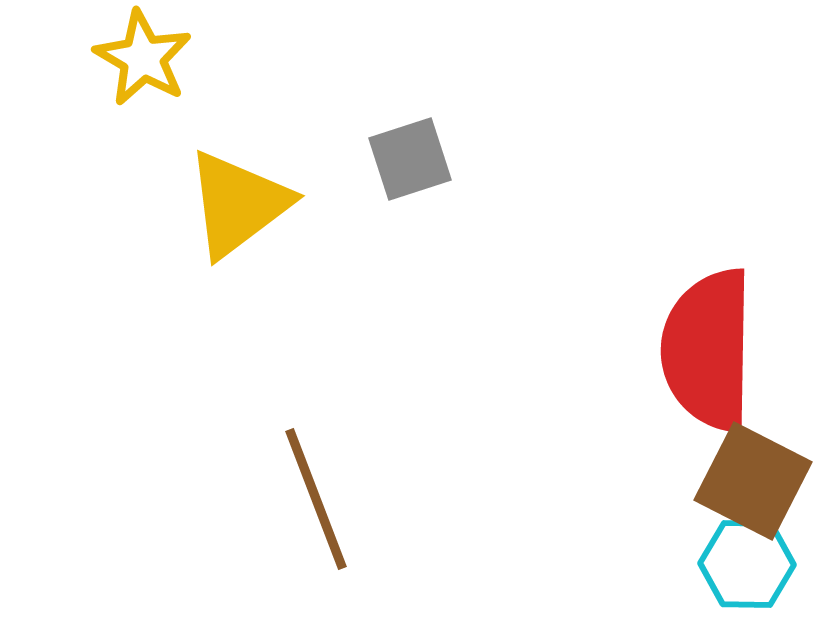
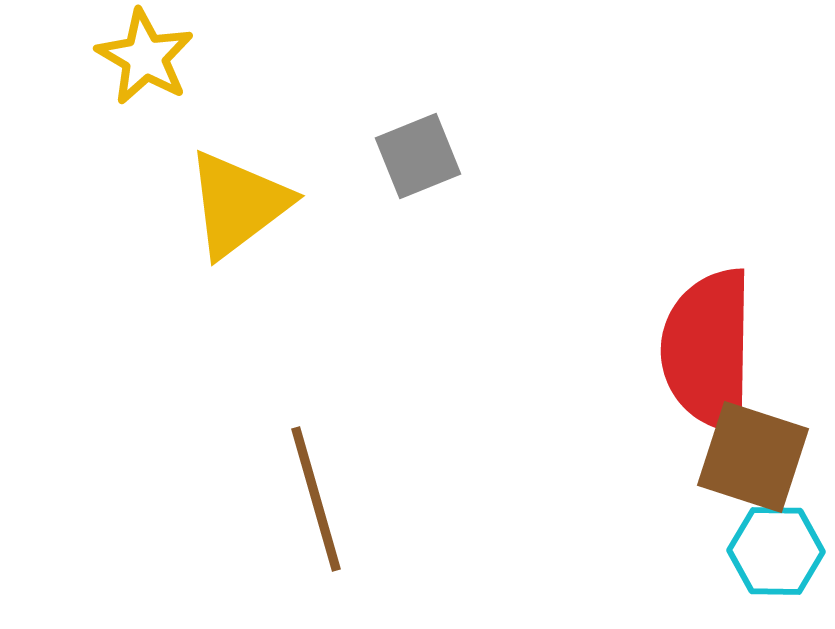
yellow star: moved 2 px right, 1 px up
gray square: moved 8 px right, 3 px up; rotated 4 degrees counterclockwise
brown square: moved 24 px up; rotated 9 degrees counterclockwise
brown line: rotated 5 degrees clockwise
cyan hexagon: moved 29 px right, 13 px up
